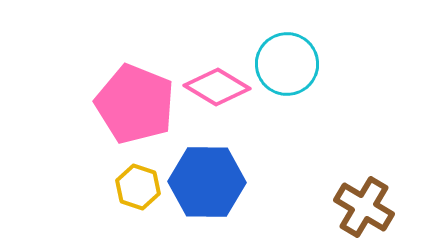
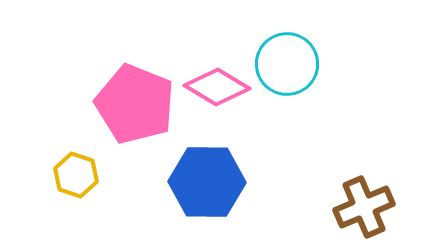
yellow hexagon: moved 62 px left, 12 px up
brown cross: rotated 36 degrees clockwise
